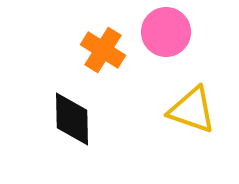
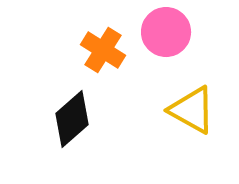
yellow triangle: rotated 10 degrees clockwise
black diamond: rotated 50 degrees clockwise
